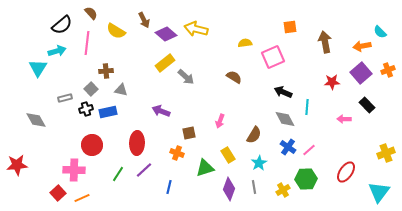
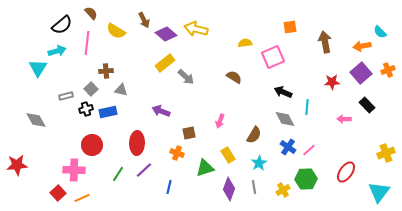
gray rectangle at (65, 98): moved 1 px right, 2 px up
